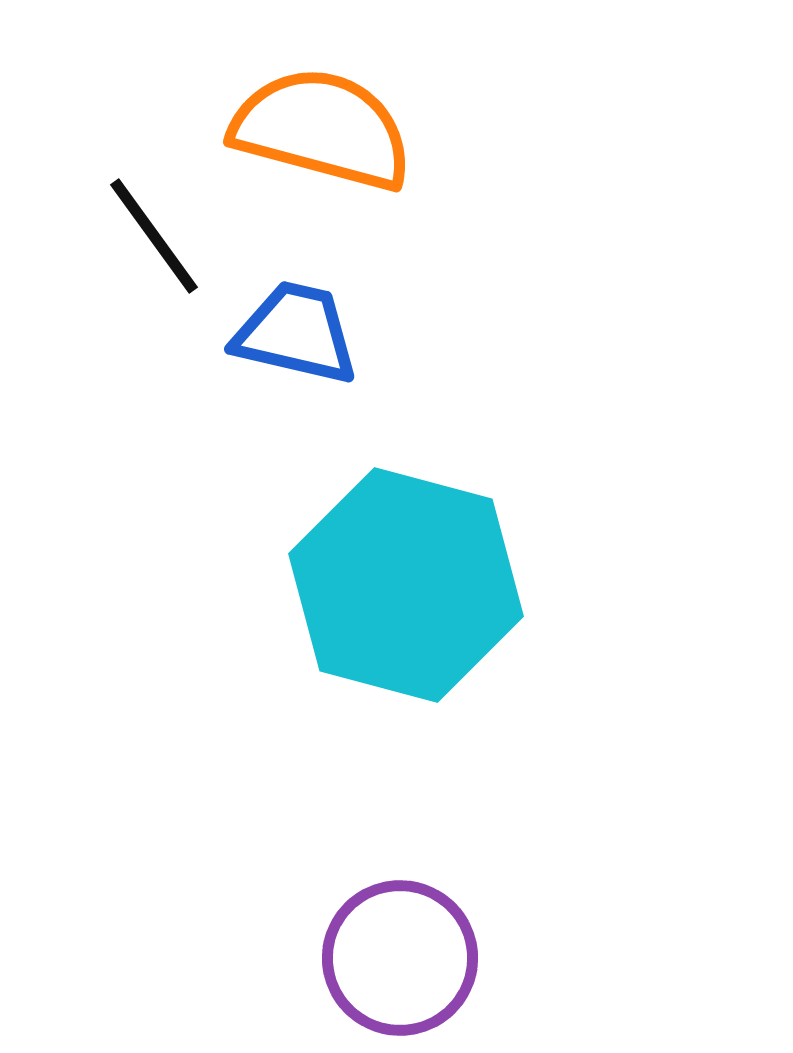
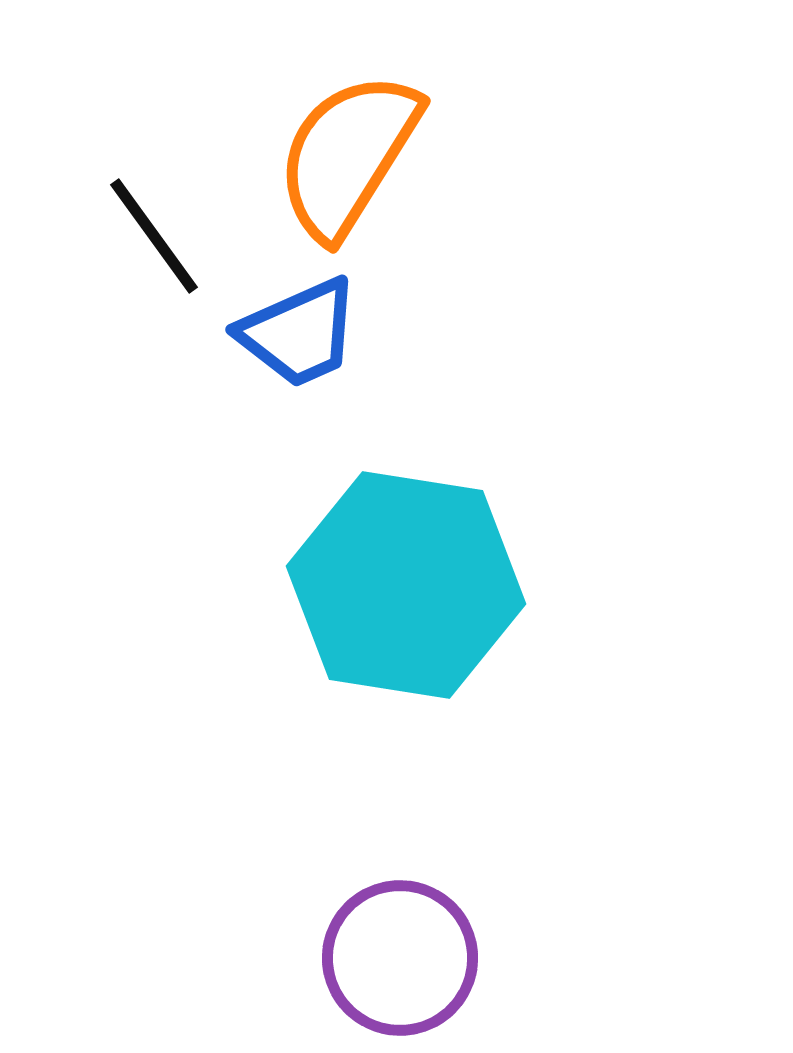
orange semicircle: moved 26 px right, 26 px down; rotated 73 degrees counterclockwise
blue trapezoid: moved 3 px right; rotated 143 degrees clockwise
cyan hexagon: rotated 6 degrees counterclockwise
